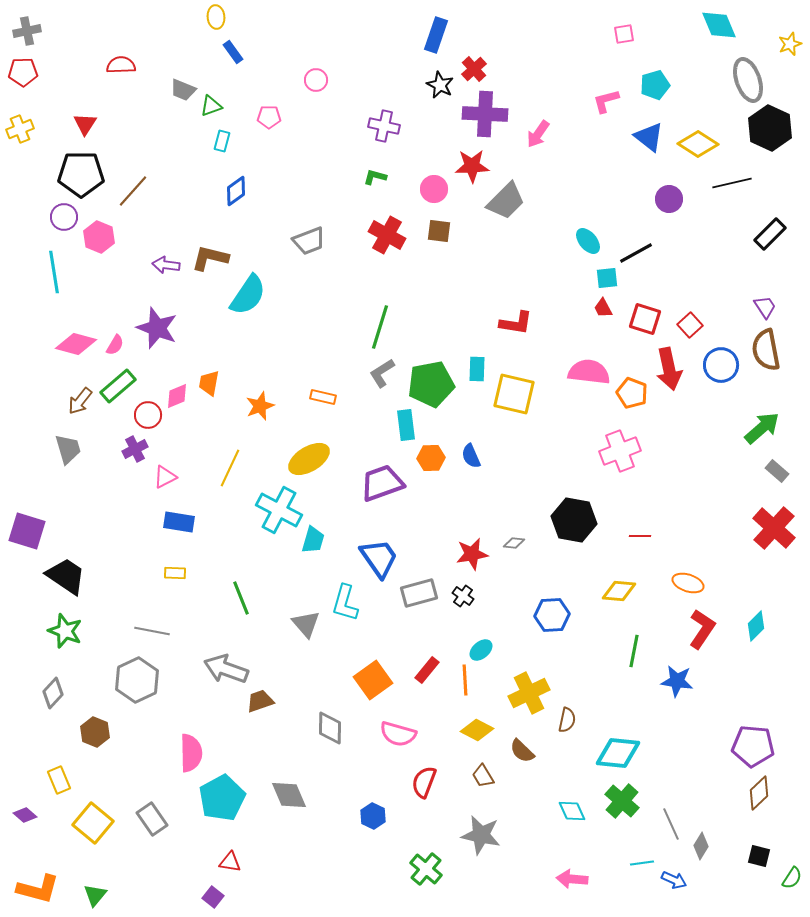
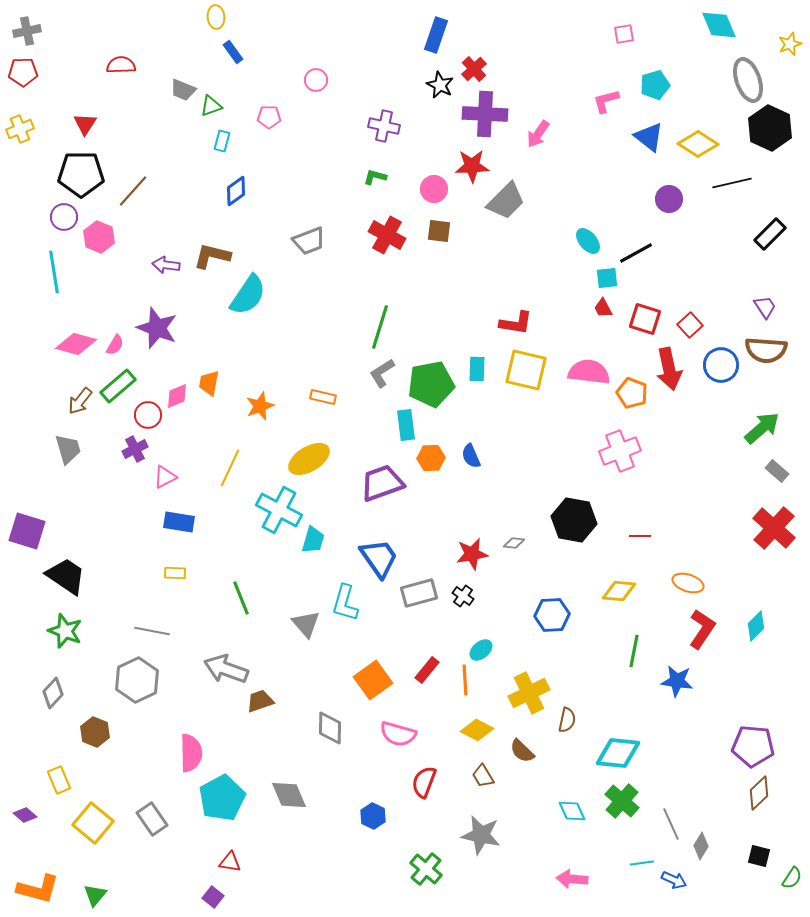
brown L-shape at (210, 258): moved 2 px right, 2 px up
brown semicircle at (766, 350): rotated 75 degrees counterclockwise
yellow square at (514, 394): moved 12 px right, 24 px up
